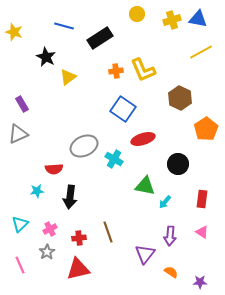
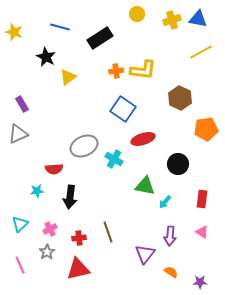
blue line: moved 4 px left, 1 px down
yellow L-shape: rotated 60 degrees counterclockwise
orange pentagon: rotated 25 degrees clockwise
